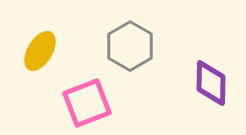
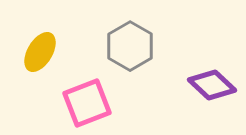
yellow ellipse: moved 1 px down
purple diamond: moved 1 px right, 2 px down; rotated 48 degrees counterclockwise
